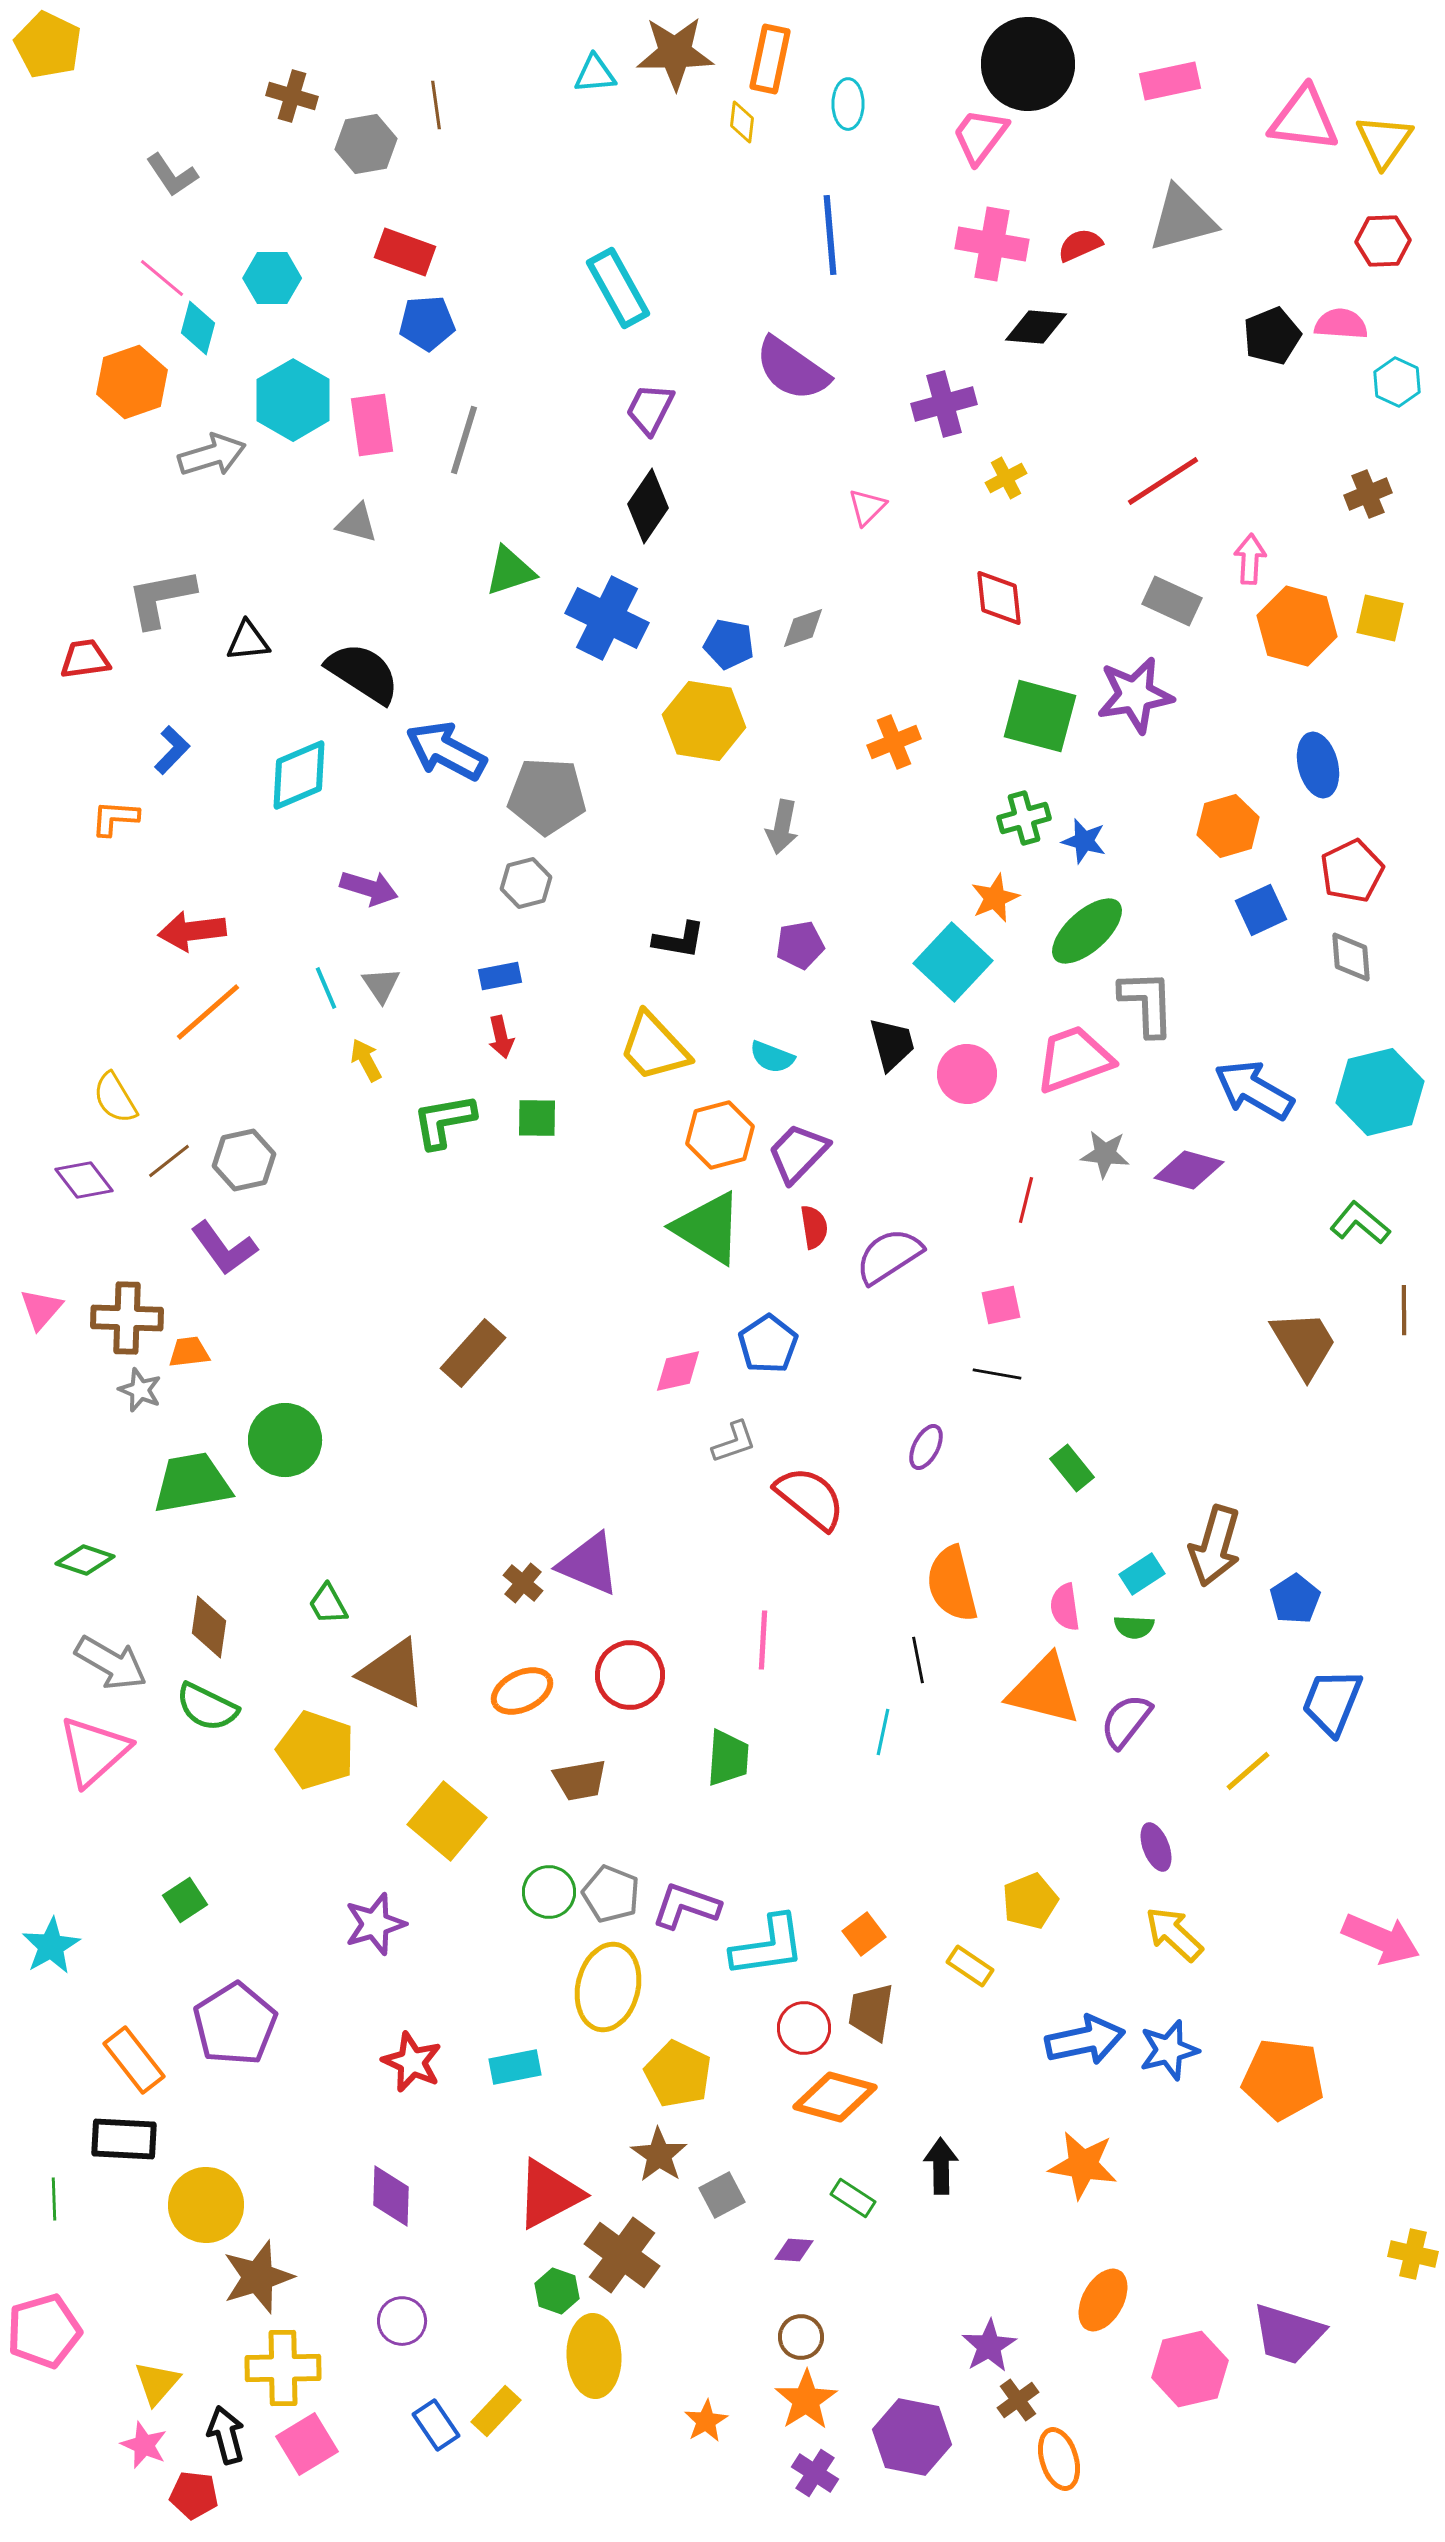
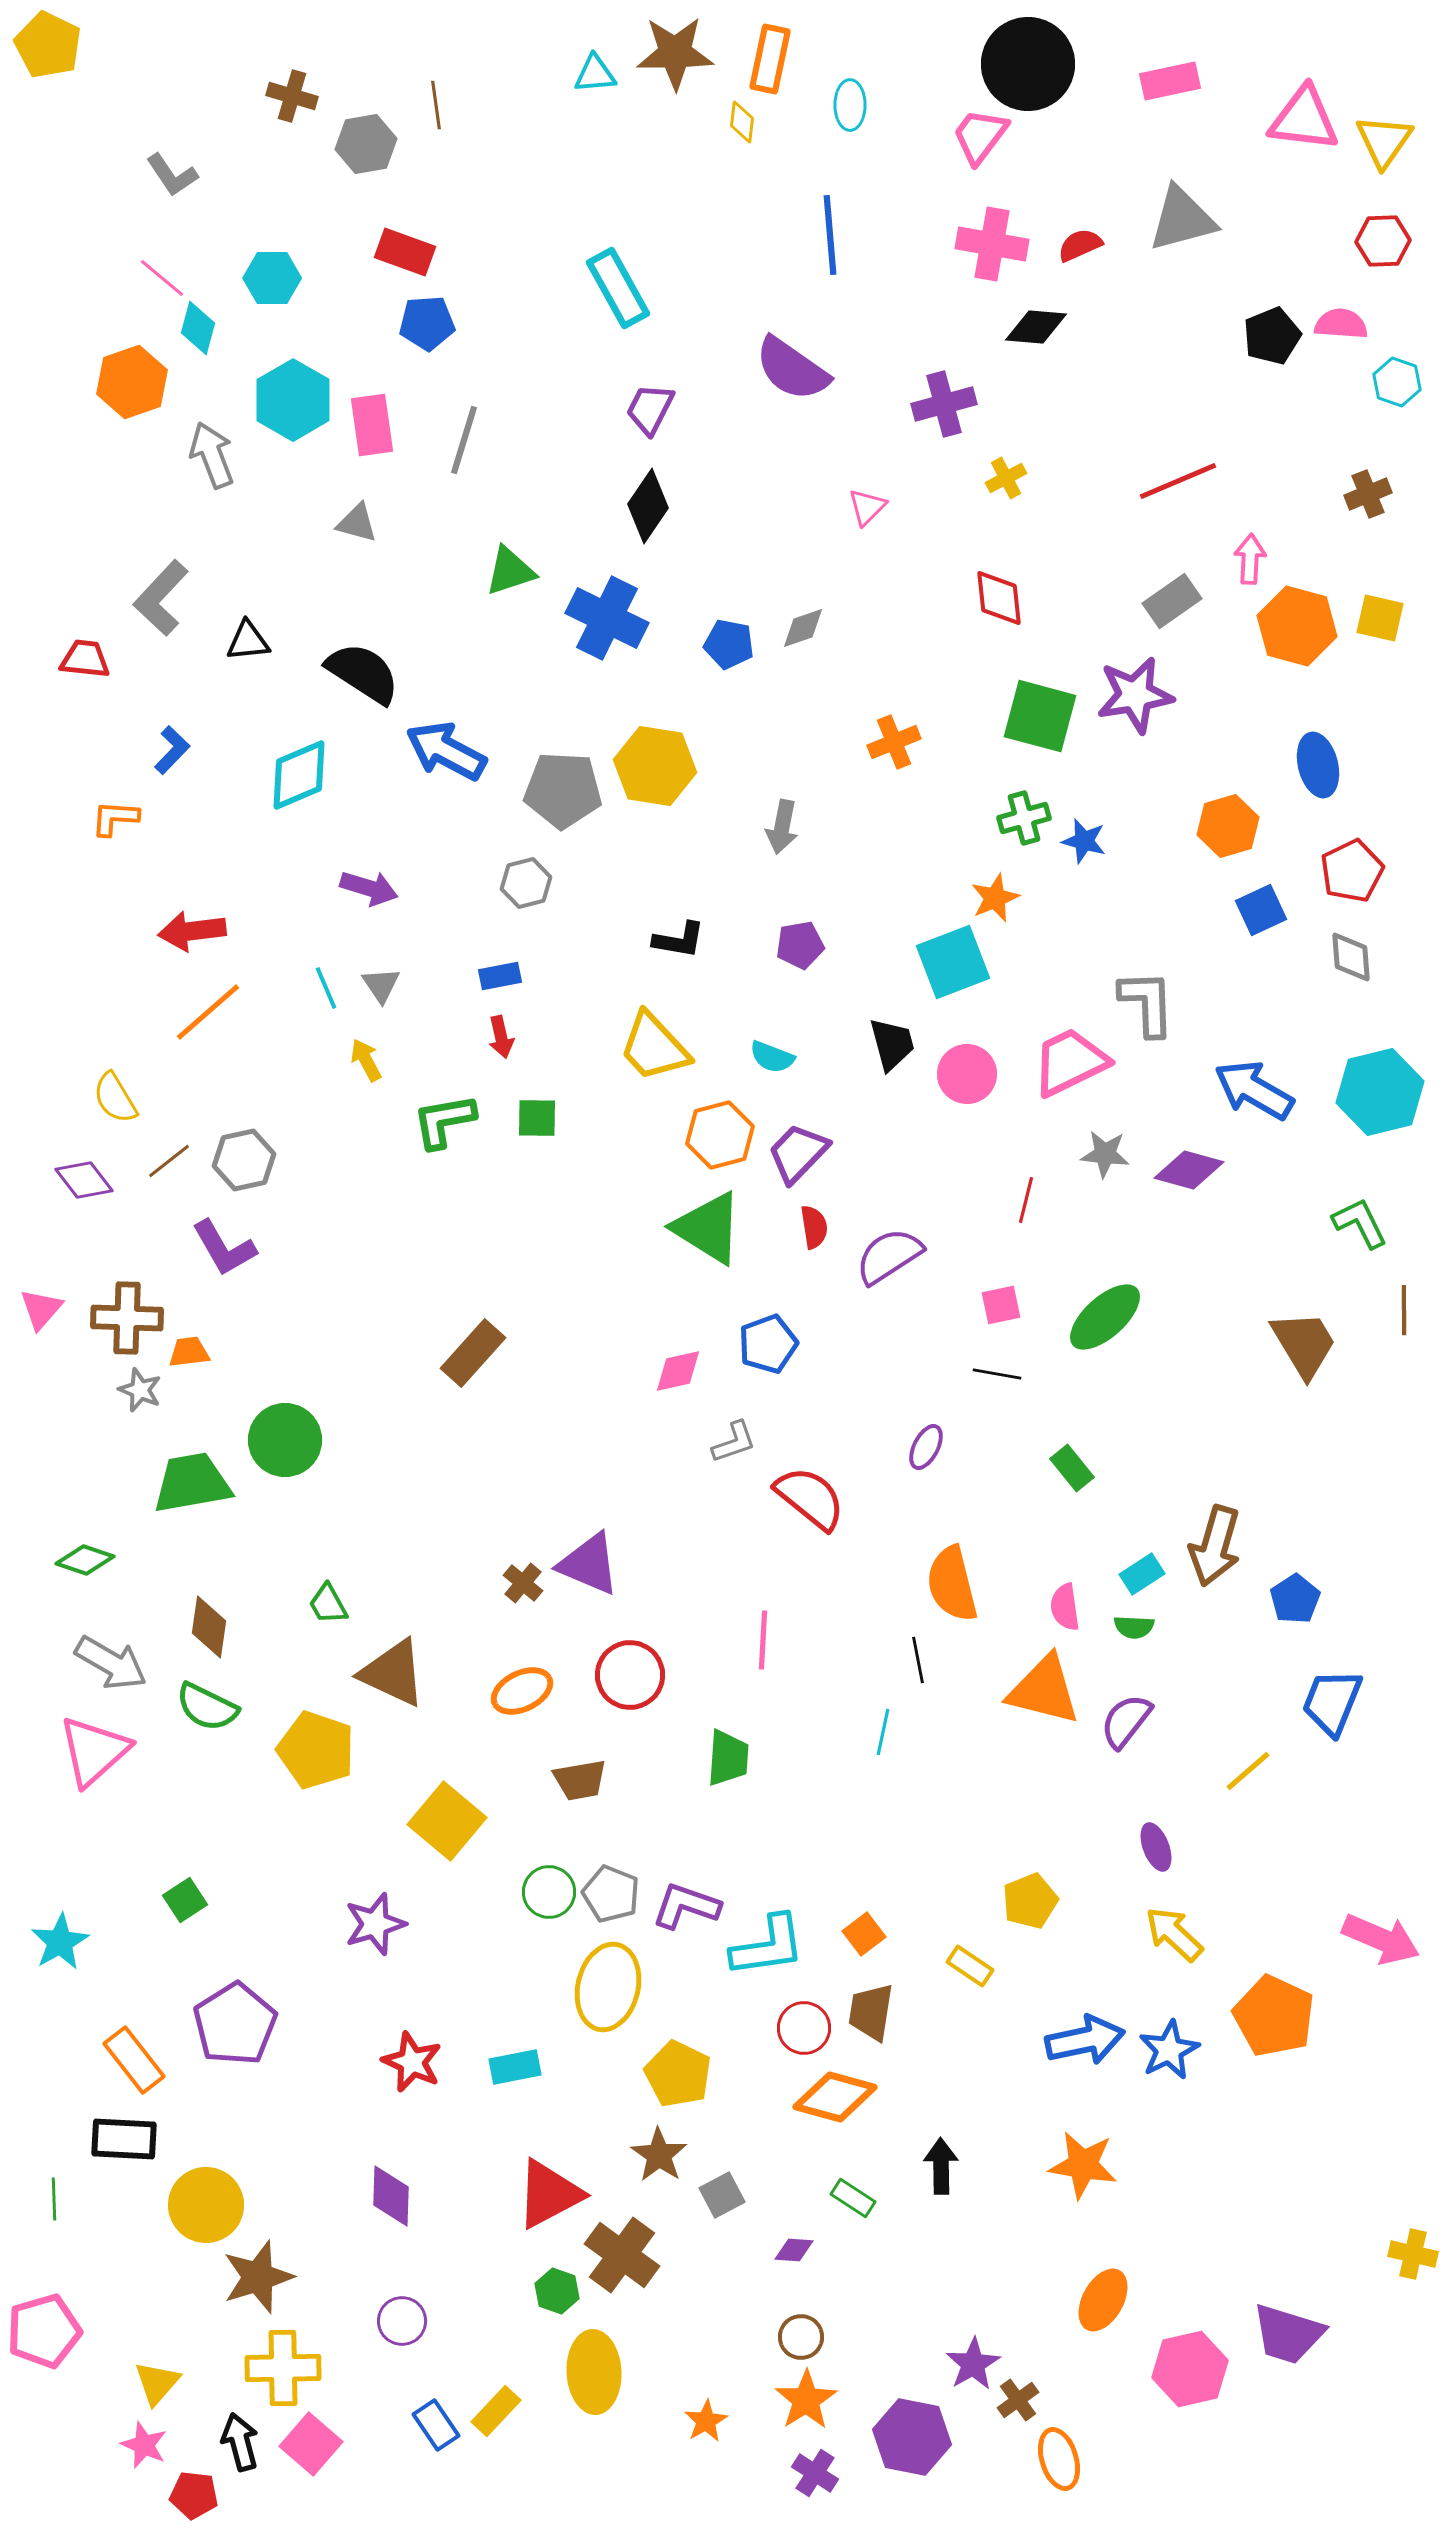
cyan ellipse at (848, 104): moved 2 px right, 1 px down
cyan hexagon at (1397, 382): rotated 6 degrees counterclockwise
gray arrow at (212, 455): rotated 94 degrees counterclockwise
red line at (1163, 481): moved 15 px right; rotated 10 degrees clockwise
gray L-shape at (161, 598): rotated 36 degrees counterclockwise
gray rectangle at (1172, 601): rotated 60 degrees counterclockwise
red trapezoid at (85, 659): rotated 14 degrees clockwise
yellow hexagon at (704, 721): moved 49 px left, 45 px down
gray pentagon at (547, 796): moved 16 px right, 6 px up
green ellipse at (1087, 931): moved 18 px right, 386 px down
cyan square at (953, 962): rotated 26 degrees clockwise
pink trapezoid at (1074, 1059): moved 4 px left, 3 px down; rotated 6 degrees counterclockwise
green L-shape at (1360, 1223): rotated 24 degrees clockwise
purple L-shape at (224, 1248): rotated 6 degrees clockwise
blue pentagon at (768, 1344): rotated 14 degrees clockwise
cyan star at (51, 1946): moved 9 px right, 4 px up
blue star at (1169, 2050): rotated 12 degrees counterclockwise
orange pentagon at (1283, 2079): moved 9 px left, 63 px up; rotated 18 degrees clockwise
purple star at (989, 2346): moved 16 px left, 18 px down
yellow ellipse at (594, 2356): moved 16 px down
black arrow at (226, 2435): moved 14 px right, 7 px down
pink square at (307, 2444): moved 4 px right; rotated 18 degrees counterclockwise
